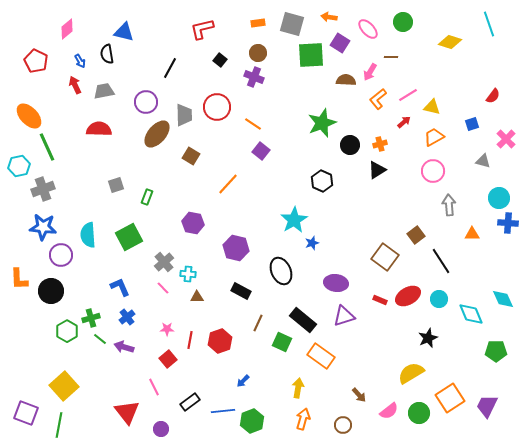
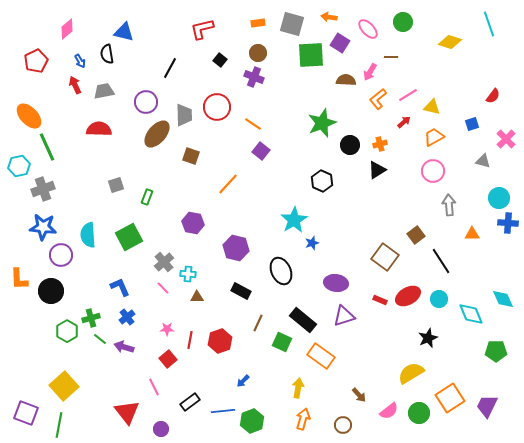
red pentagon at (36, 61): rotated 20 degrees clockwise
brown square at (191, 156): rotated 12 degrees counterclockwise
